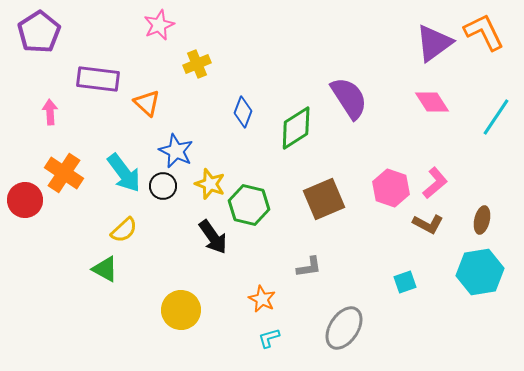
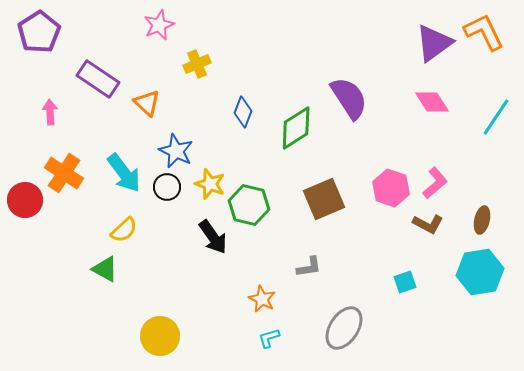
purple rectangle: rotated 27 degrees clockwise
black circle: moved 4 px right, 1 px down
yellow circle: moved 21 px left, 26 px down
